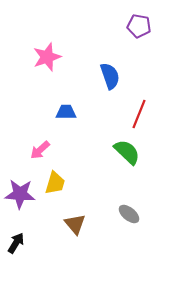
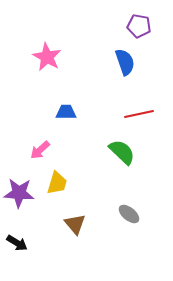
pink star: rotated 24 degrees counterclockwise
blue semicircle: moved 15 px right, 14 px up
red line: rotated 56 degrees clockwise
green semicircle: moved 5 px left
yellow trapezoid: moved 2 px right
purple star: moved 1 px left, 1 px up
black arrow: moved 1 px right; rotated 90 degrees clockwise
